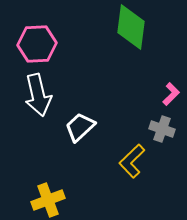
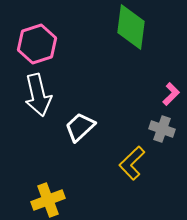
pink hexagon: rotated 15 degrees counterclockwise
yellow L-shape: moved 2 px down
